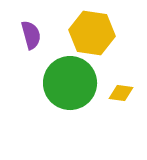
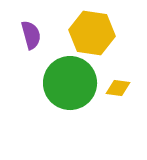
yellow diamond: moved 3 px left, 5 px up
